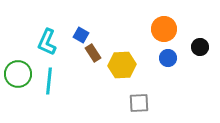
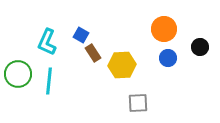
gray square: moved 1 px left
